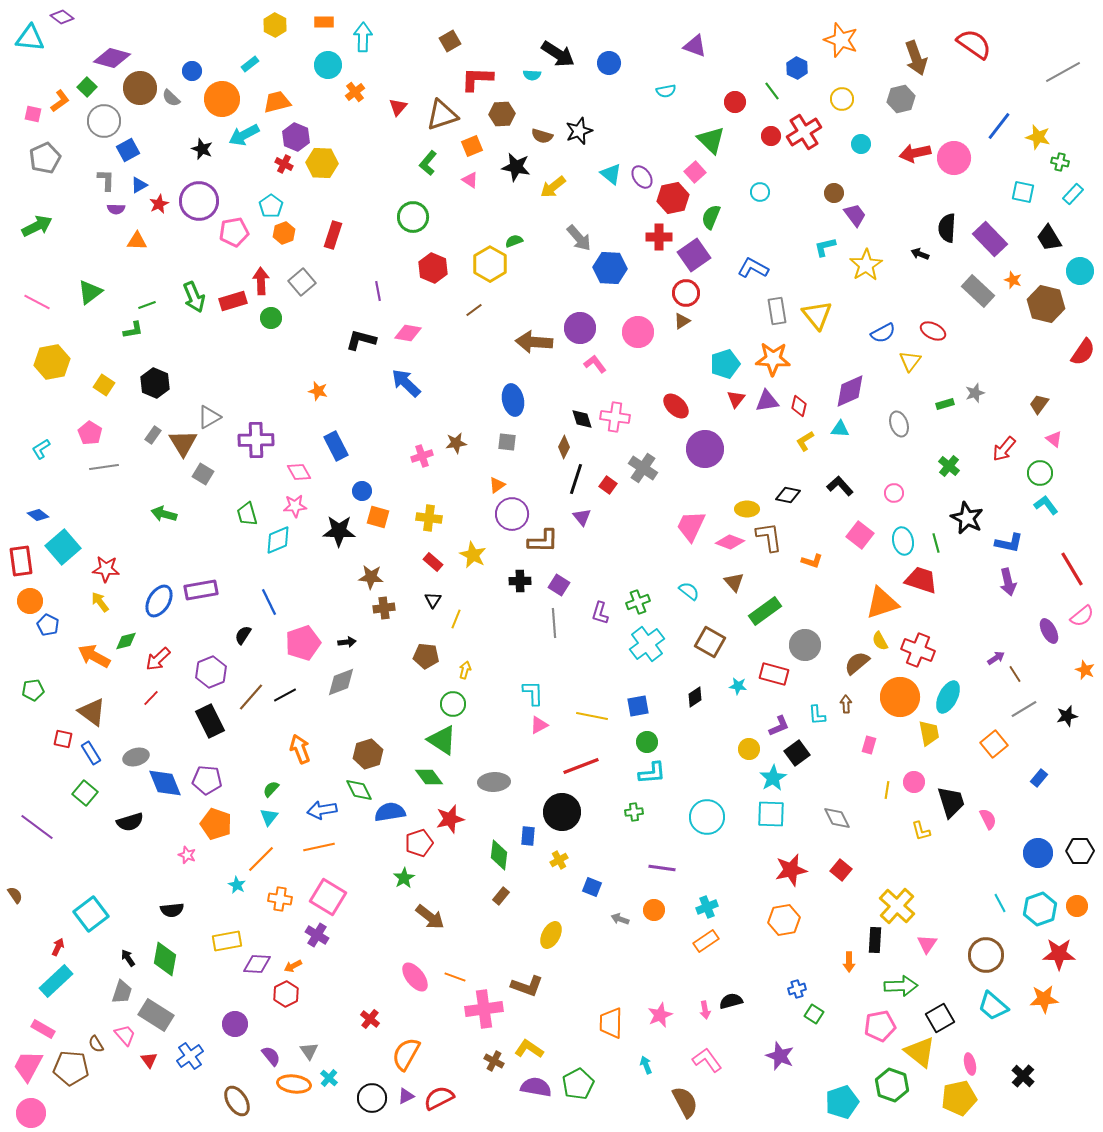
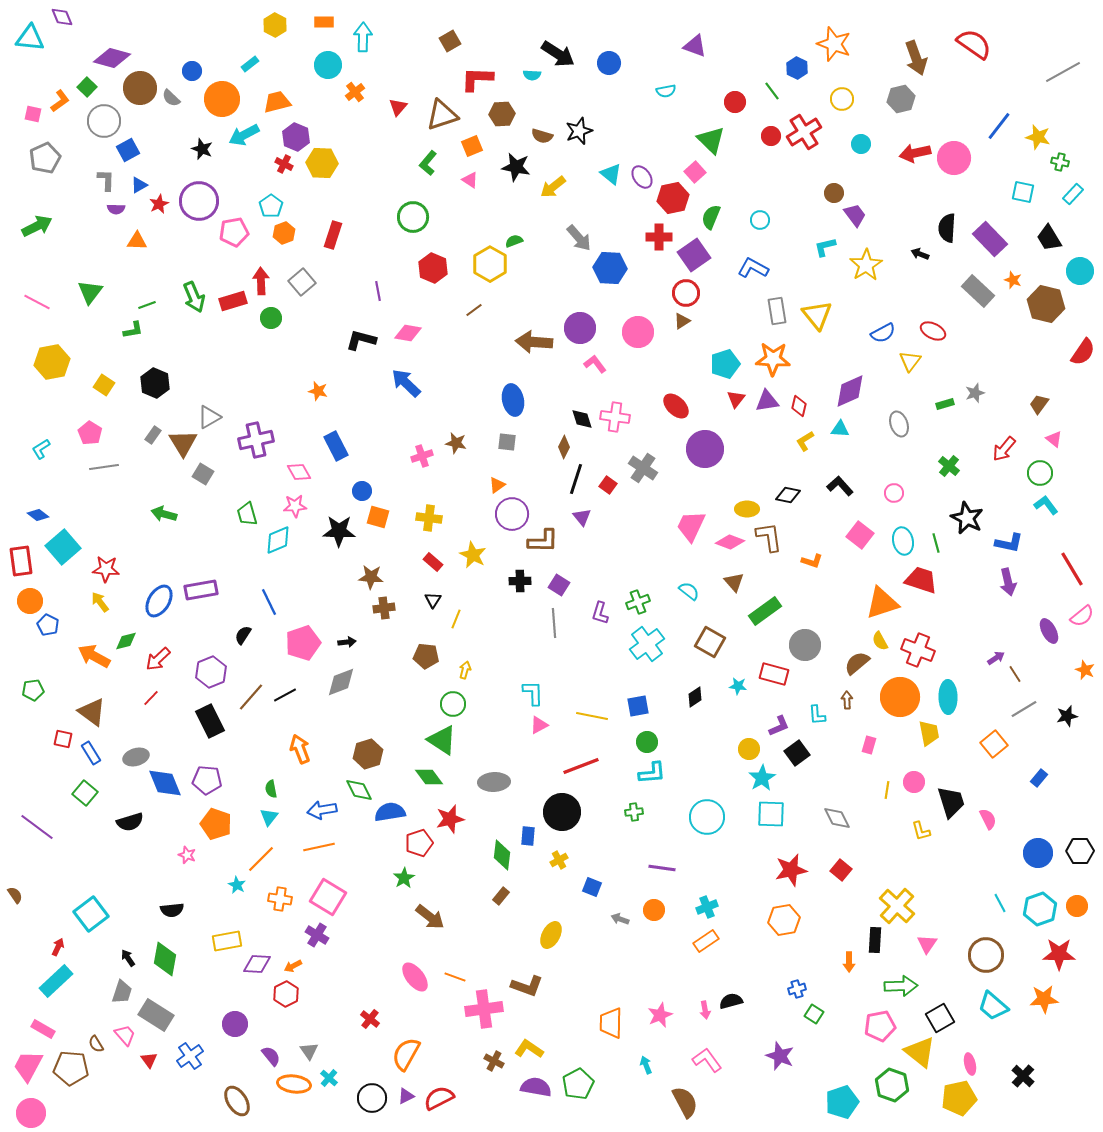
purple diamond at (62, 17): rotated 30 degrees clockwise
orange star at (841, 40): moved 7 px left, 4 px down
cyan circle at (760, 192): moved 28 px down
green triangle at (90, 292): rotated 16 degrees counterclockwise
purple cross at (256, 440): rotated 12 degrees counterclockwise
brown star at (456, 443): rotated 20 degrees clockwise
cyan ellipse at (948, 697): rotated 28 degrees counterclockwise
brown arrow at (846, 704): moved 1 px right, 4 px up
cyan star at (773, 778): moved 11 px left
green semicircle at (271, 789): rotated 54 degrees counterclockwise
green diamond at (499, 855): moved 3 px right
